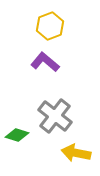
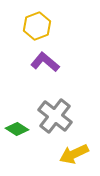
yellow hexagon: moved 13 px left
green diamond: moved 6 px up; rotated 15 degrees clockwise
yellow arrow: moved 2 px left, 1 px down; rotated 36 degrees counterclockwise
